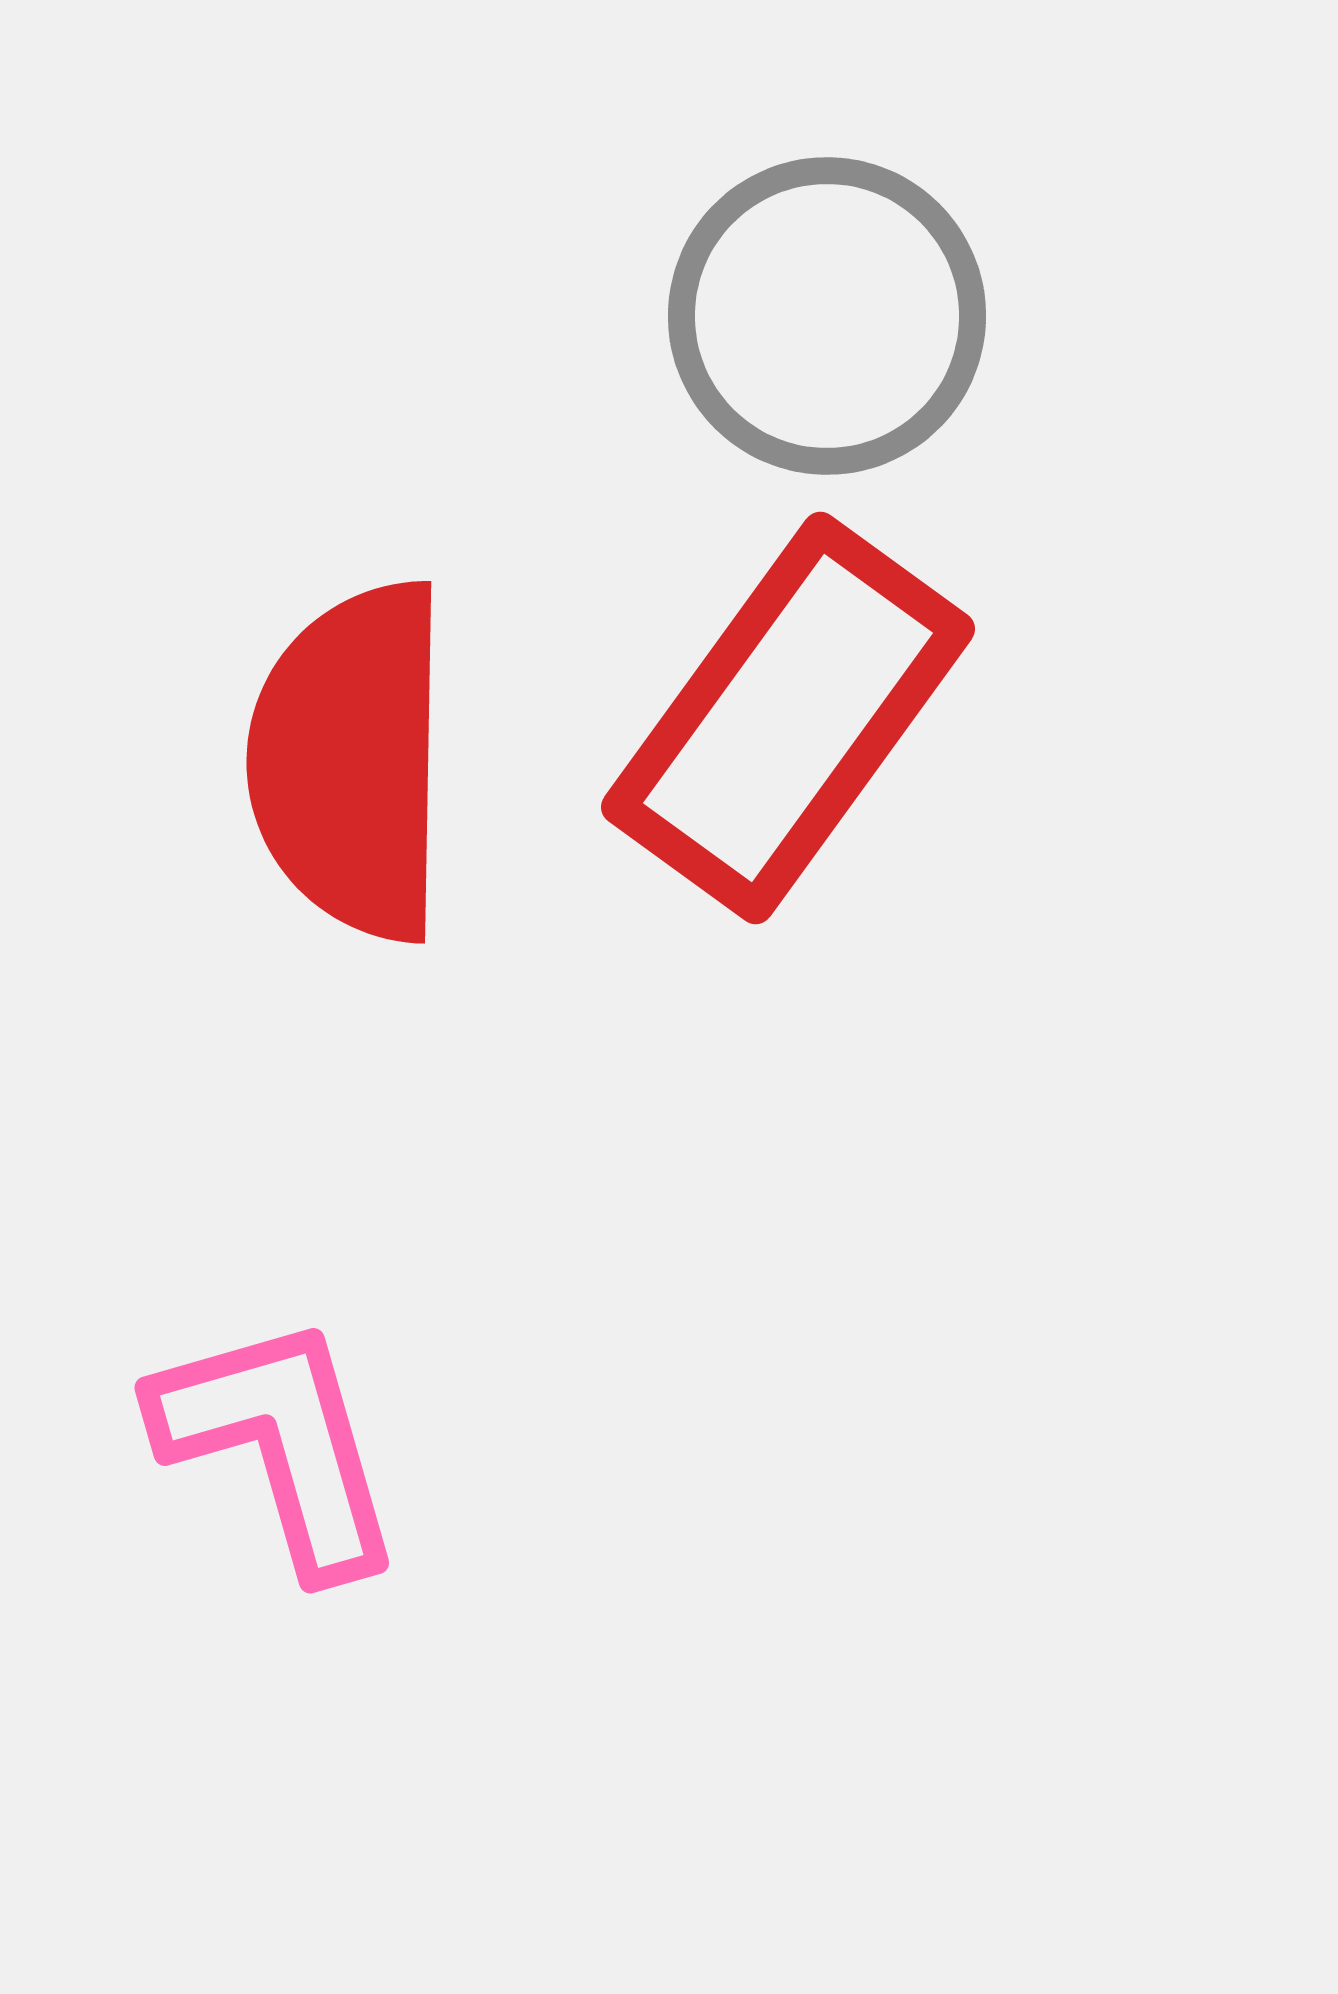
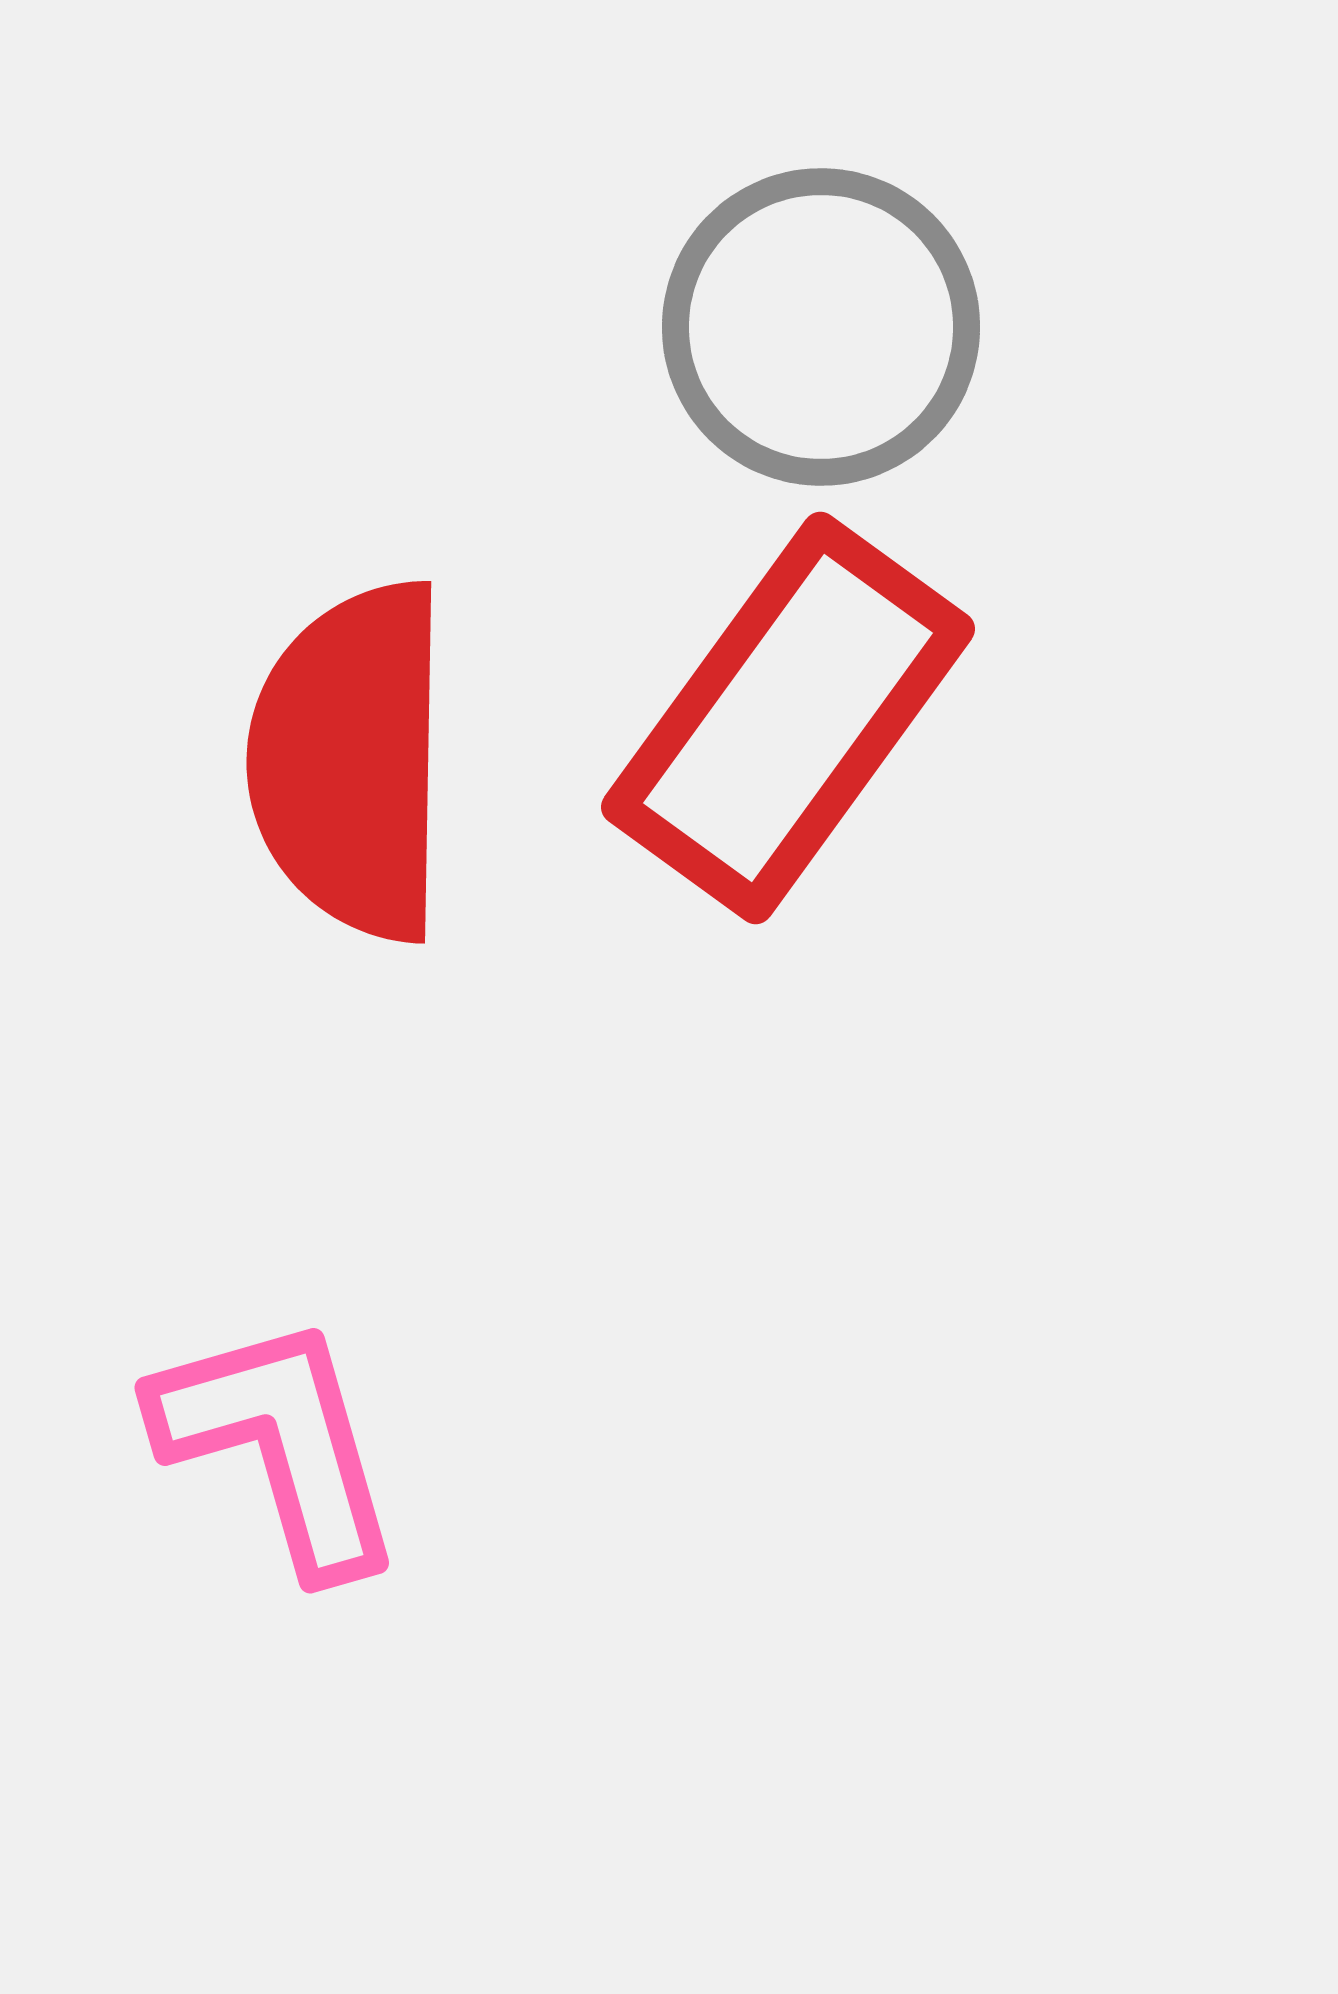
gray circle: moved 6 px left, 11 px down
